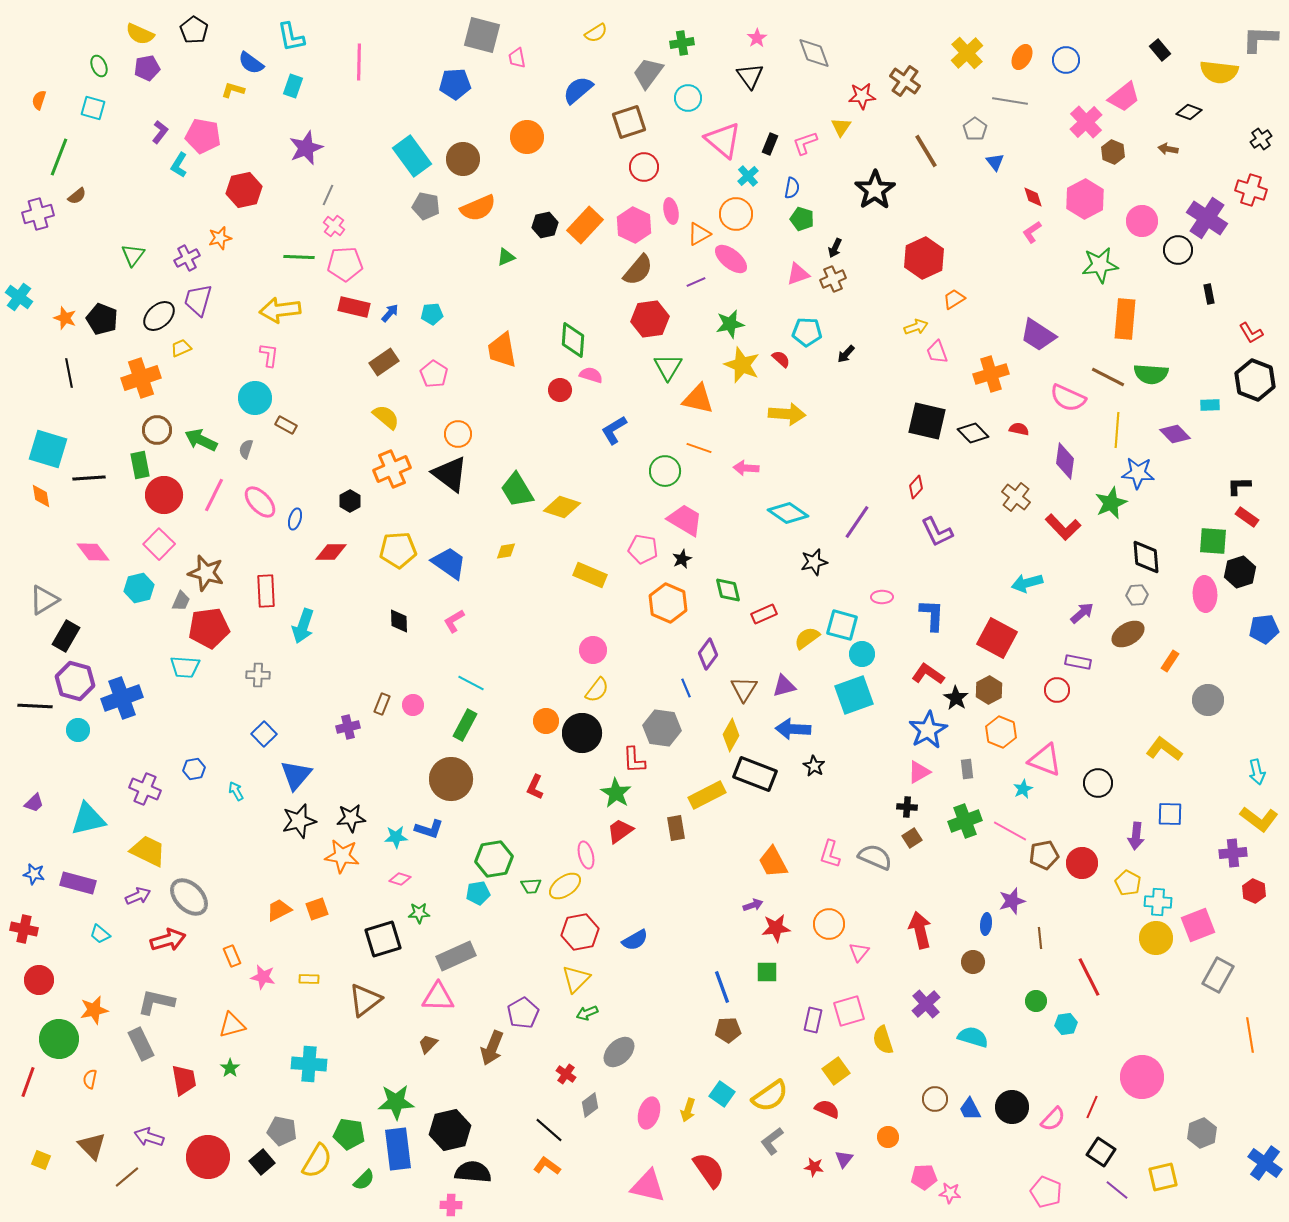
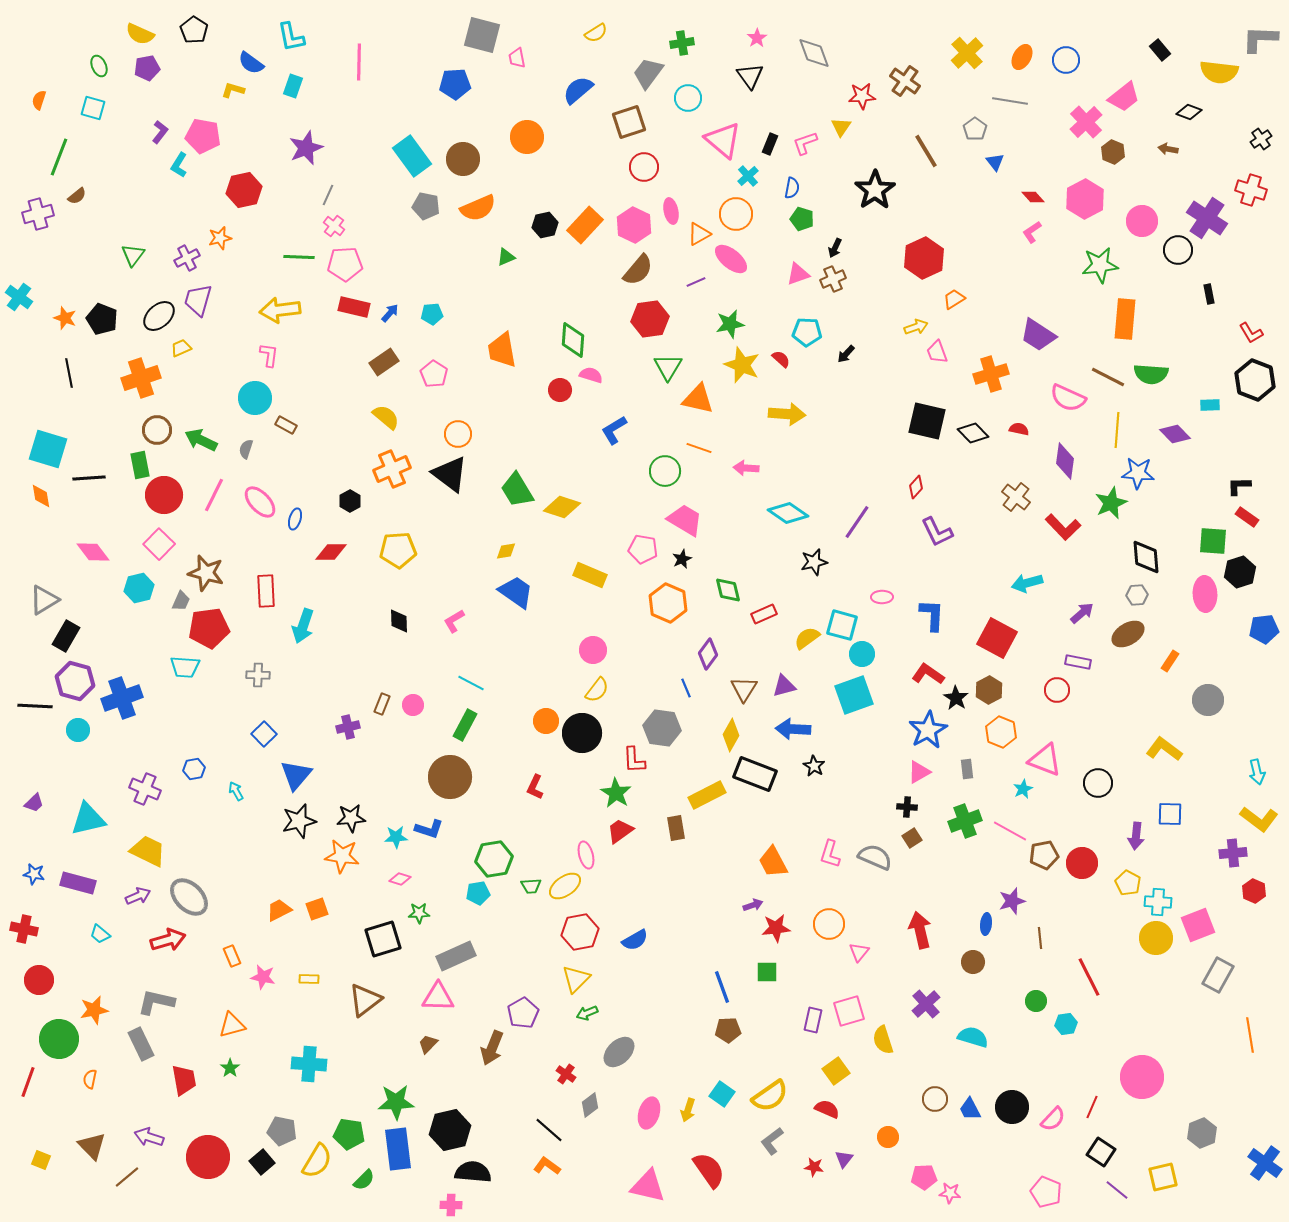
red diamond at (1033, 197): rotated 25 degrees counterclockwise
blue trapezoid at (449, 563): moved 67 px right, 29 px down
brown circle at (451, 779): moved 1 px left, 2 px up
